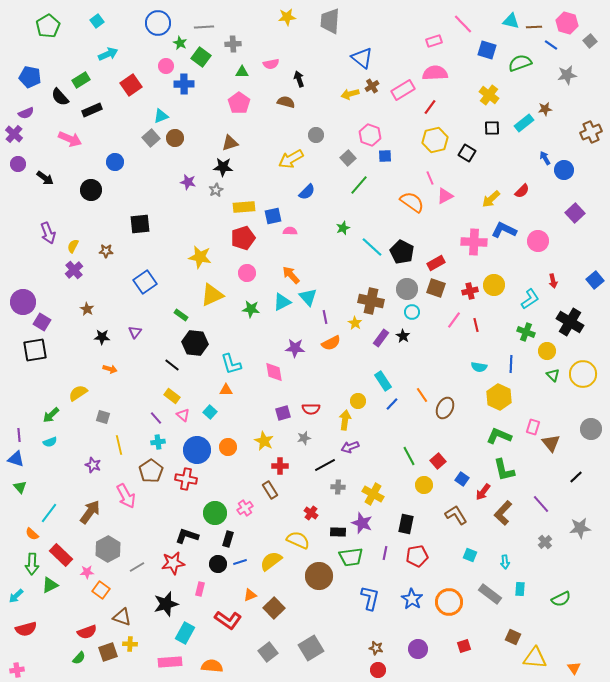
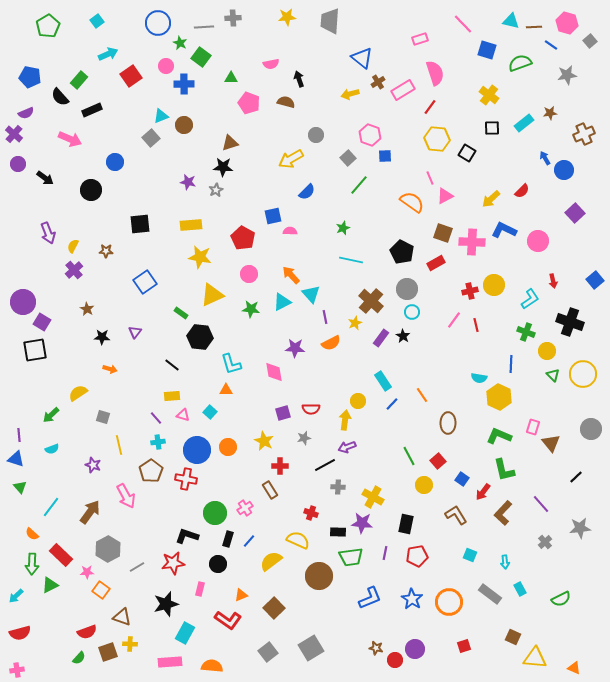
pink rectangle at (434, 41): moved 14 px left, 2 px up
gray cross at (233, 44): moved 26 px up
green triangle at (242, 72): moved 11 px left, 6 px down
pink semicircle at (435, 73): rotated 75 degrees clockwise
green rectangle at (81, 80): moved 2 px left; rotated 18 degrees counterclockwise
red square at (131, 85): moved 9 px up
brown cross at (372, 86): moved 6 px right, 4 px up
pink pentagon at (239, 103): moved 10 px right; rotated 15 degrees counterclockwise
brown star at (545, 109): moved 5 px right, 4 px down
brown cross at (591, 132): moved 7 px left, 2 px down
brown circle at (175, 138): moved 9 px right, 13 px up
yellow hexagon at (435, 140): moved 2 px right, 1 px up; rotated 20 degrees clockwise
yellow rectangle at (244, 207): moved 53 px left, 18 px down
red pentagon at (243, 238): rotated 25 degrees counterclockwise
pink cross at (474, 242): moved 2 px left
cyan line at (372, 247): moved 21 px left, 13 px down; rotated 30 degrees counterclockwise
pink circle at (247, 273): moved 2 px right, 1 px down
brown square at (436, 288): moved 7 px right, 55 px up
cyan triangle at (308, 297): moved 3 px right, 3 px up
brown cross at (371, 301): rotated 30 degrees clockwise
green rectangle at (181, 315): moved 2 px up
black cross at (570, 322): rotated 12 degrees counterclockwise
yellow star at (355, 323): rotated 16 degrees clockwise
black hexagon at (195, 343): moved 5 px right, 6 px up
cyan semicircle at (479, 367): moved 11 px down
yellow rectangle at (172, 396): rotated 42 degrees counterclockwise
brown ellipse at (445, 408): moved 3 px right, 15 px down; rotated 25 degrees counterclockwise
pink triangle at (183, 415): rotated 24 degrees counterclockwise
cyan semicircle at (50, 442): moved 2 px right, 7 px down
purple arrow at (350, 447): moved 3 px left
yellow cross at (373, 494): moved 3 px down
cyan line at (49, 513): moved 2 px right, 6 px up
red cross at (311, 513): rotated 16 degrees counterclockwise
purple star at (362, 523): rotated 15 degrees counterclockwise
blue line at (240, 562): moved 9 px right, 21 px up; rotated 32 degrees counterclockwise
cyan rectangle at (520, 589): rotated 32 degrees counterclockwise
orange triangle at (250, 595): moved 9 px left
blue L-shape at (370, 598): rotated 55 degrees clockwise
red semicircle at (26, 629): moved 6 px left, 4 px down
purple circle at (418, 649): moved 3 px left
orange triangle at (574, 668): rotated 32 degrees counterclockwise
red circle at (378, 670): moved 17 px right, 10 px up
